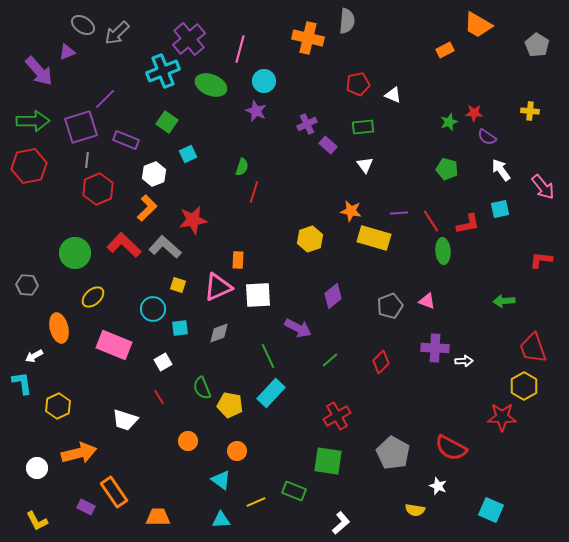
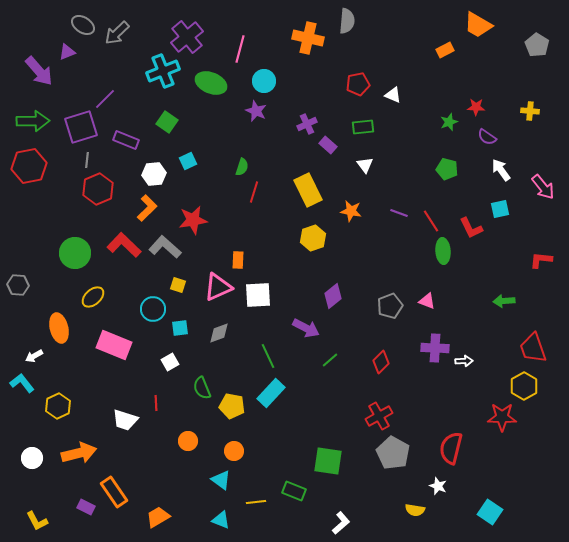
purple cross at (189, 39): moved 2 px left, 2 px up
green ellipse at (211, 85): moved 2 px up
red star at (474, 113): moved 2 px right, 6 px up
cyan square at (188, 154): moved 7 px down
white hexagon at (154, 174): rotated 15 degrees clockwise
purple line at (399, 213): rotated 24 degrees clockwise
red L-shape at (468, 224): moved 3 px right, 4 px down; rotated 75 degrees clockwise
yellow rectangle at (374, 238): moved 66 px left, 48 px up; rotated 48 degrees clockwise
yellow hexagon at (310, 239): moved 3 px right, 1 px up
gray hexagon at (27, 285): moved 9 px left
purple arrow at (298, 328): moved 8 px right
white square at (163, 362): moved 7 px right
cyan L-shape at (22, 383): rotated 30 degrees counterclockwise
red line at (159, 397): moved 3 px left, 6 px down; rotated 28 degrees clockwise
yellow pentagon at (230, 405): moved 2 px right, 1 px down
red cross at (337, 416): moved 42 px right
red semicircle at (451, 448): rotated 76 degrees clockwise
orange circle at (237, 451): moved 3 px left
white circle at (37, 468): moved 5 px left, 10 px up
yellow line at (256, 502): rotated 18 degrees clockwise
cyan square at (491, 510): moved 1 px left, 2 px down; rotated 10 degrees clockwise
orange trapezoid at (158, 517): rotated 30 degrees counterclockwise
cyan triangle at (221, 520): rotated 24 degrees clockwise
